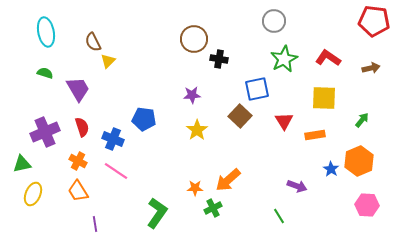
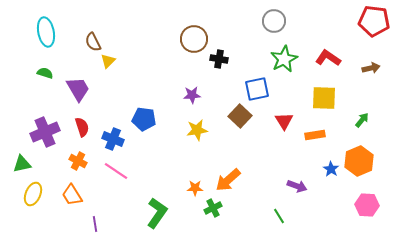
yellow star: rotated 25 degrees clockwise
orange trapezoid: moved 6 px left, 4 px down
